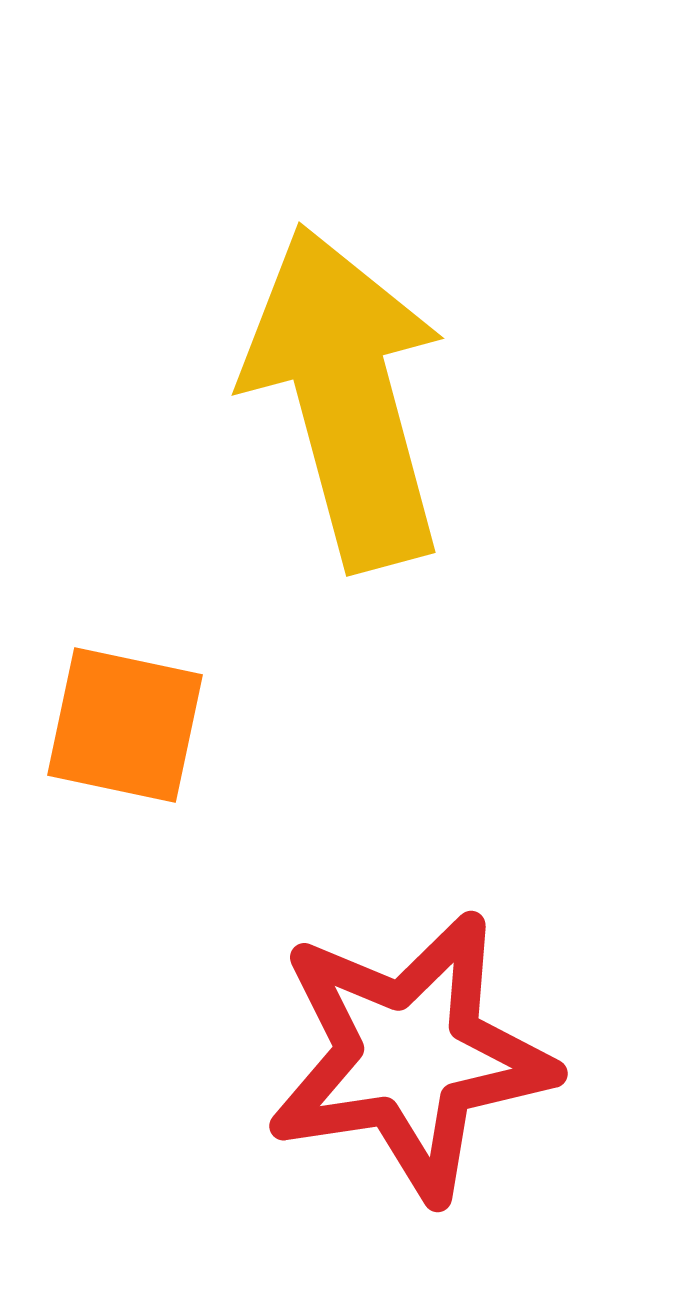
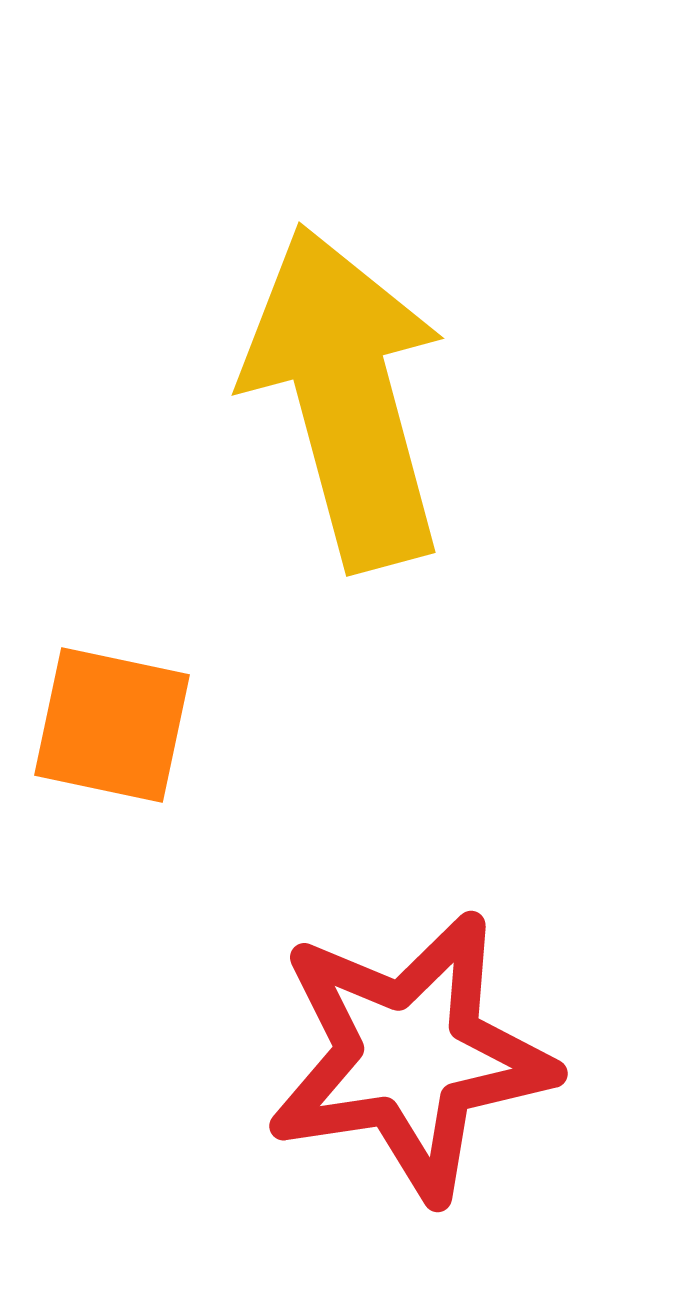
orange square: moved 13 px left
